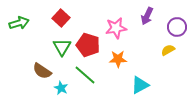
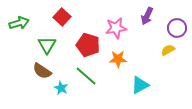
red square: moved 1 px right, 1 px up
purple circle: moved 1 px down
green triangle: moved 15 px left, 2 px up
green line: moved 1 px right, 1 px down
